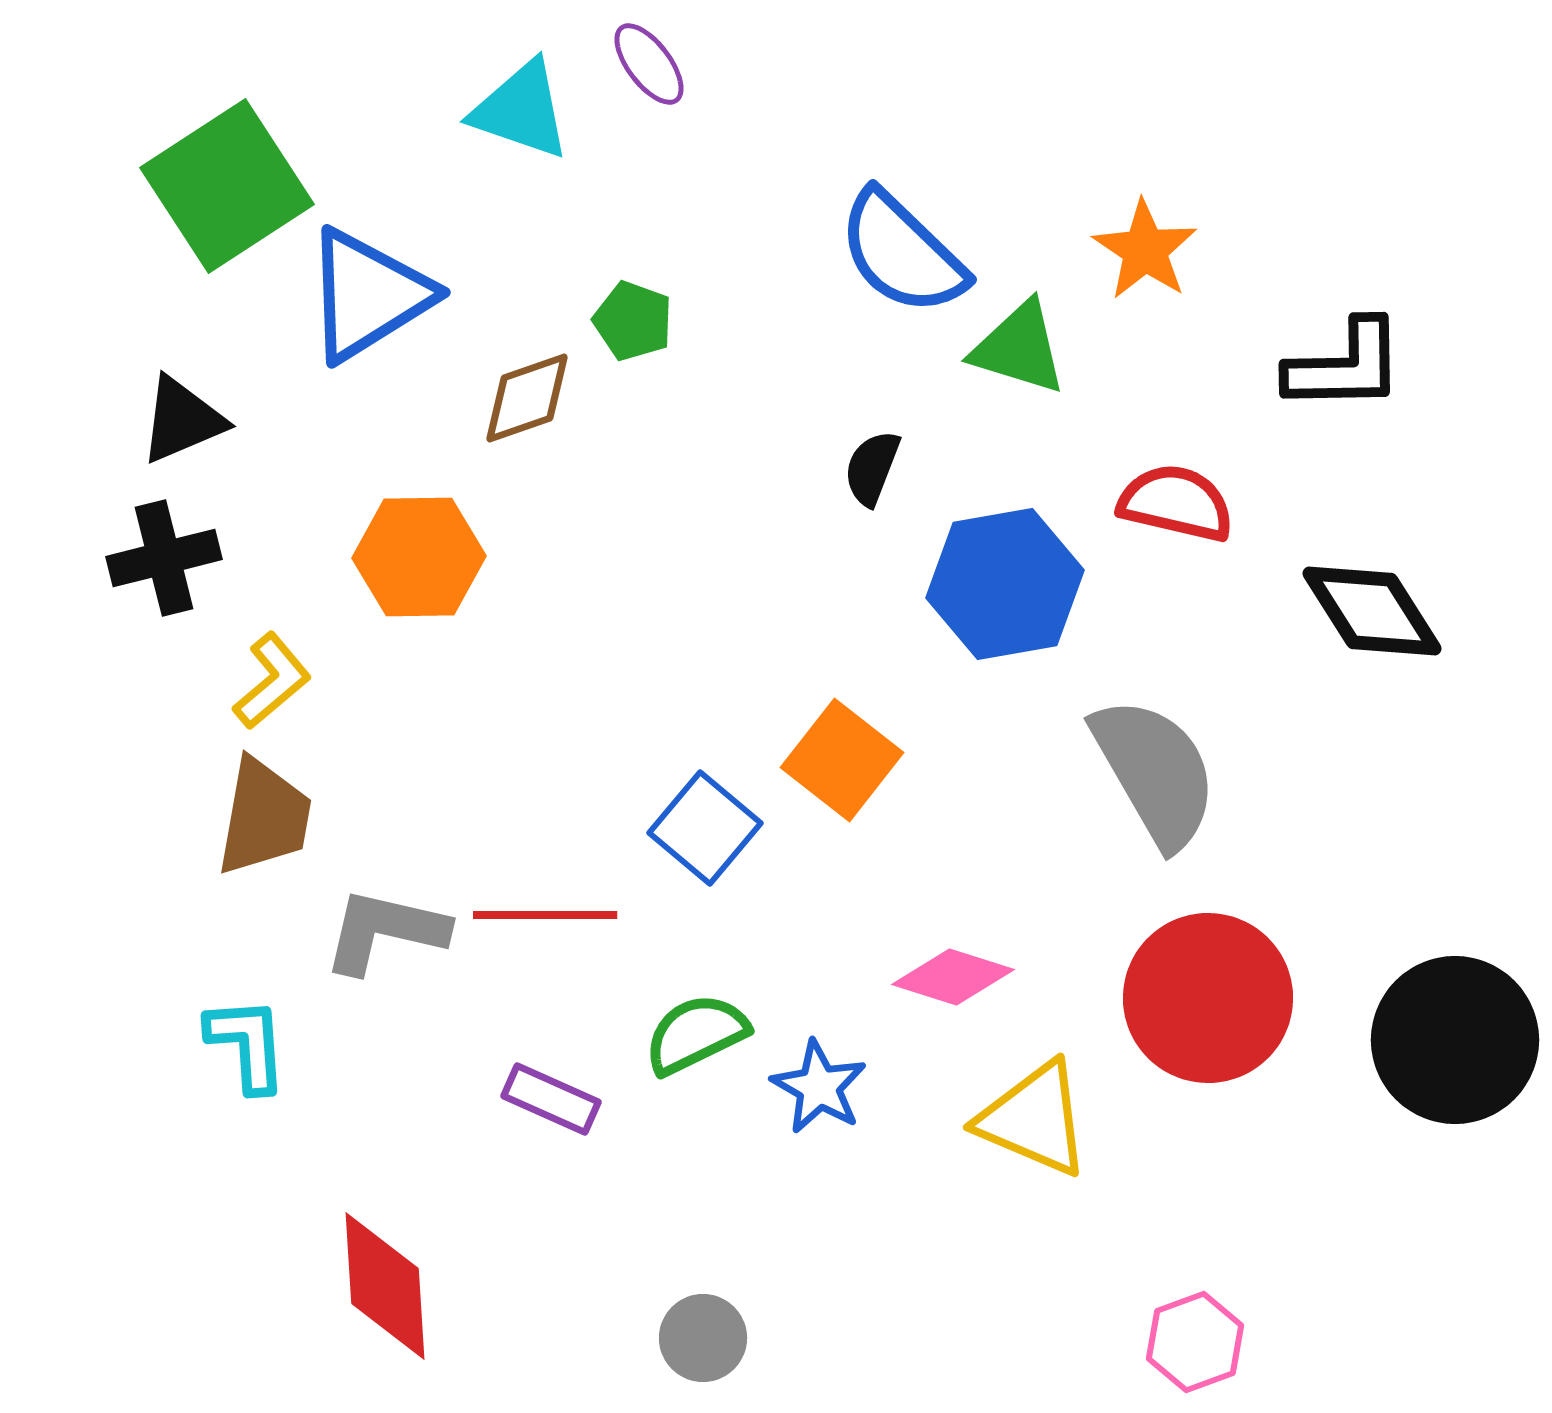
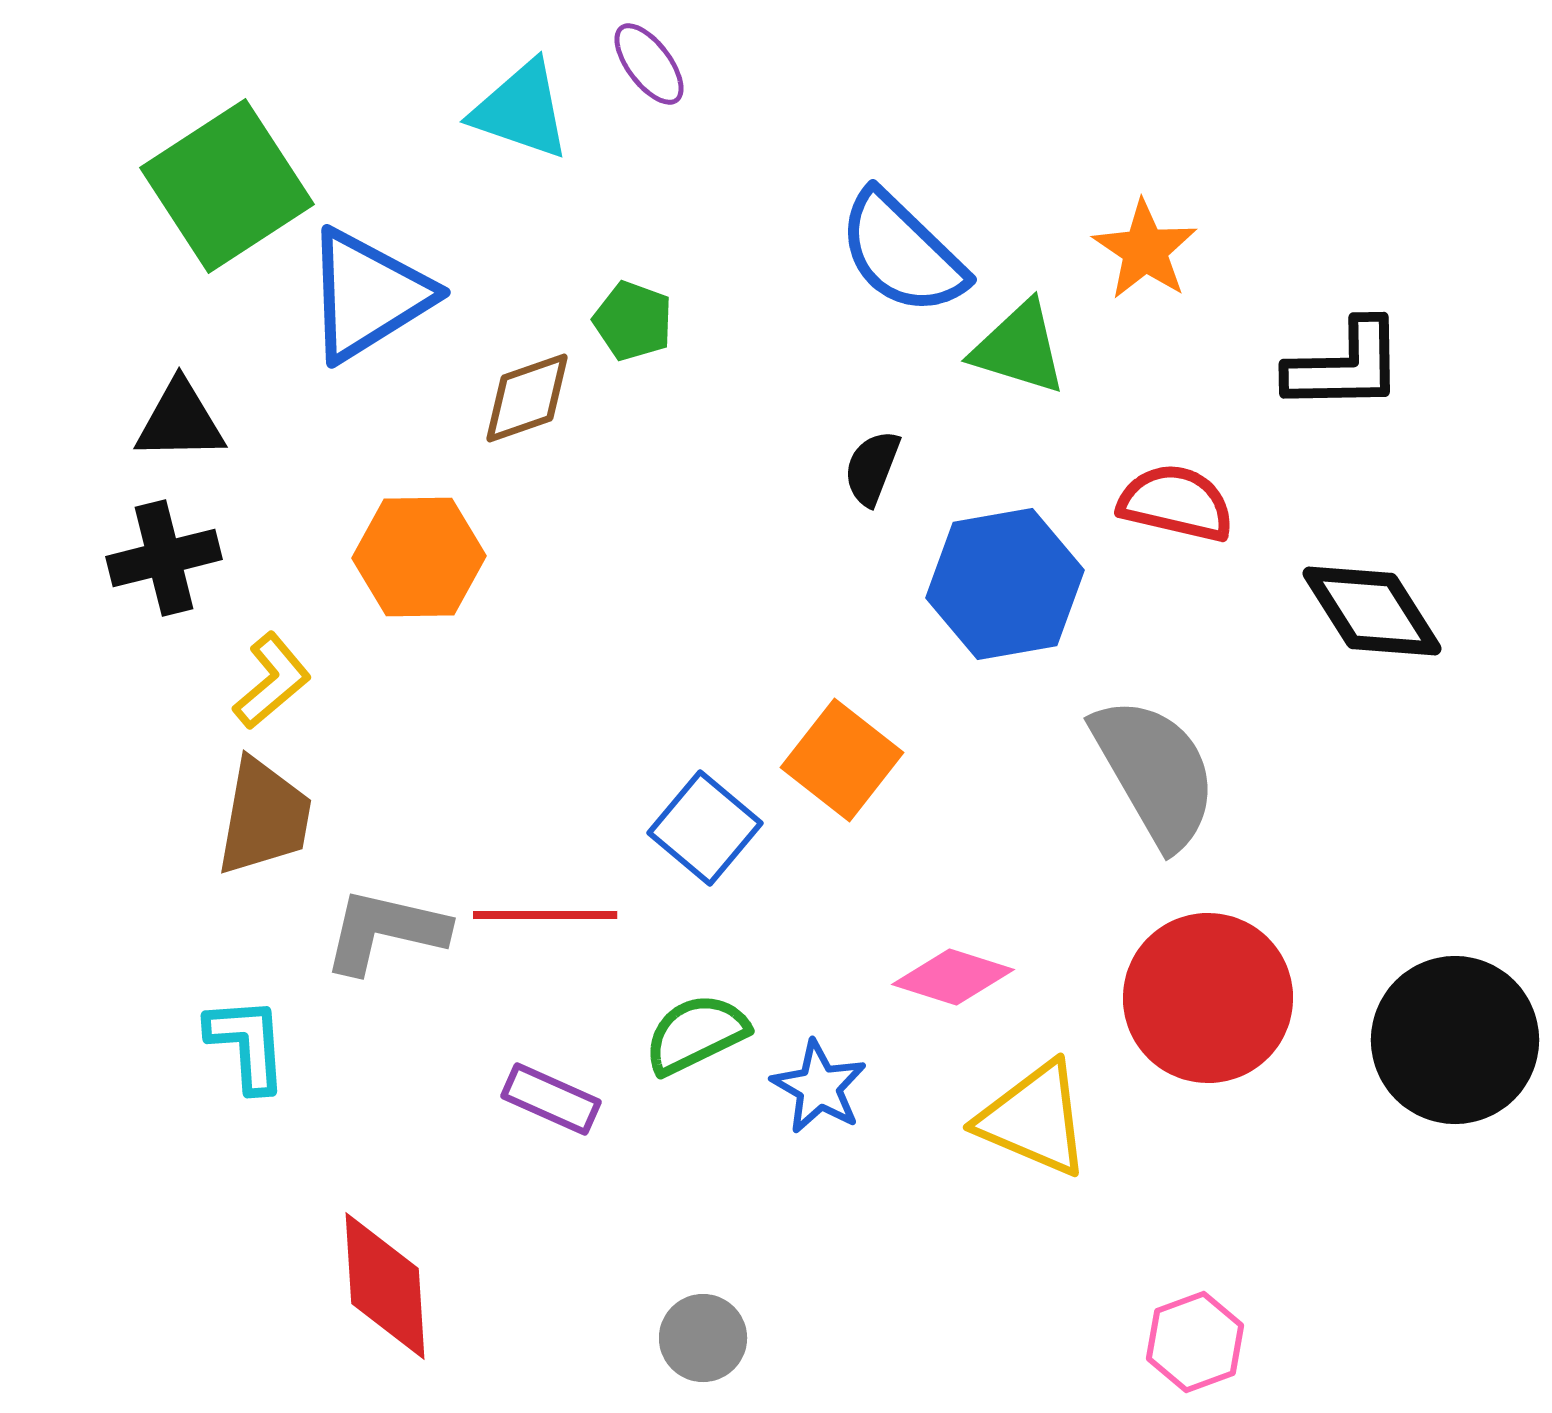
black triangle: moved 2 px left, 1 px down; rotated 22 degrees clockwise
